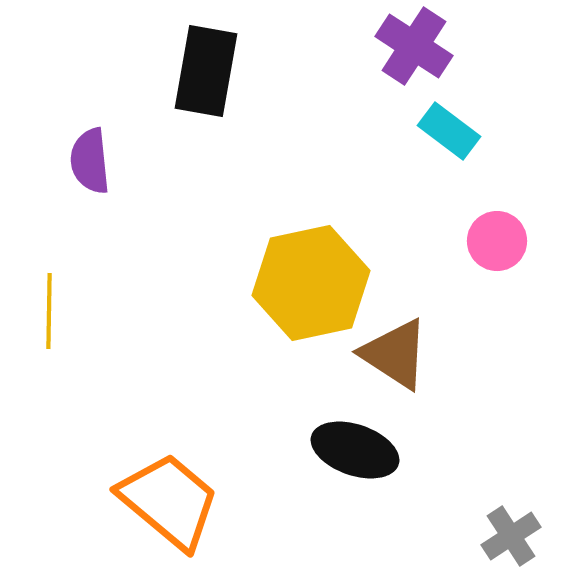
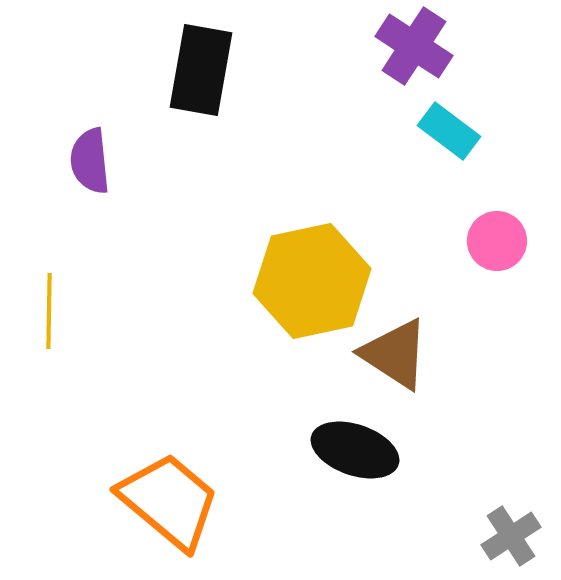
black rectangle: moved 5 px left, 1 px up
yellow hexagon: moved 1 px right, 2 px up
